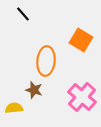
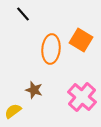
orange ellipse: moved 5 px right, 12 px up
yellow semicircle: moved 1 px left, 3 px down; rotated 30 degrees counterclockwise
